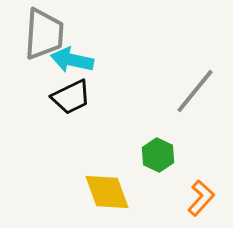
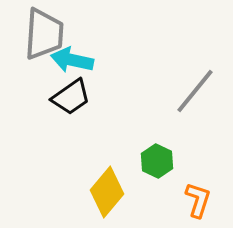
black trapezoid: rotated 9 degrees counterclockwise
green hexagon: moved 1 px left, 6 px down
yellow diamond: rotated 60 degrees clockwise
orange L-shape: moved 3 px left, 2 px down; rotated 24 degrees counterclockwise
